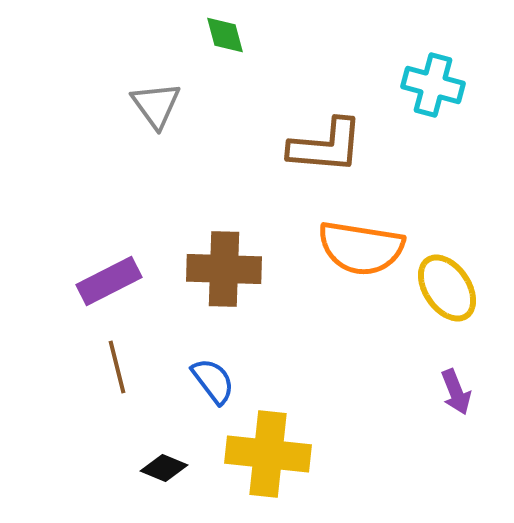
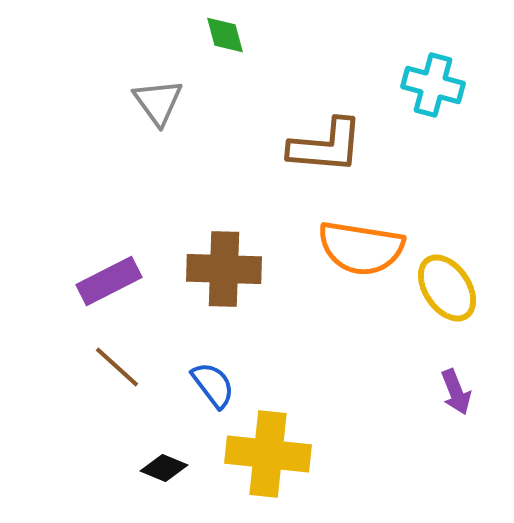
gray triangle: moved 2 px right, 3 px up
brown line: rotated 34 degrees counterclockwise
blue semicircle: moved 4 px down
